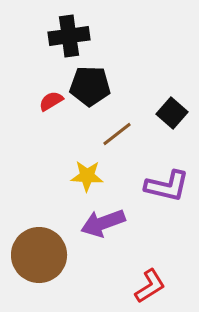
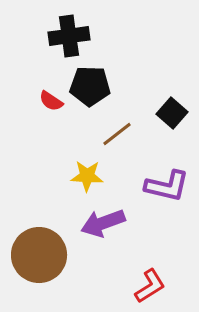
red semicircle: rotated 115 degrees counterclockwise
